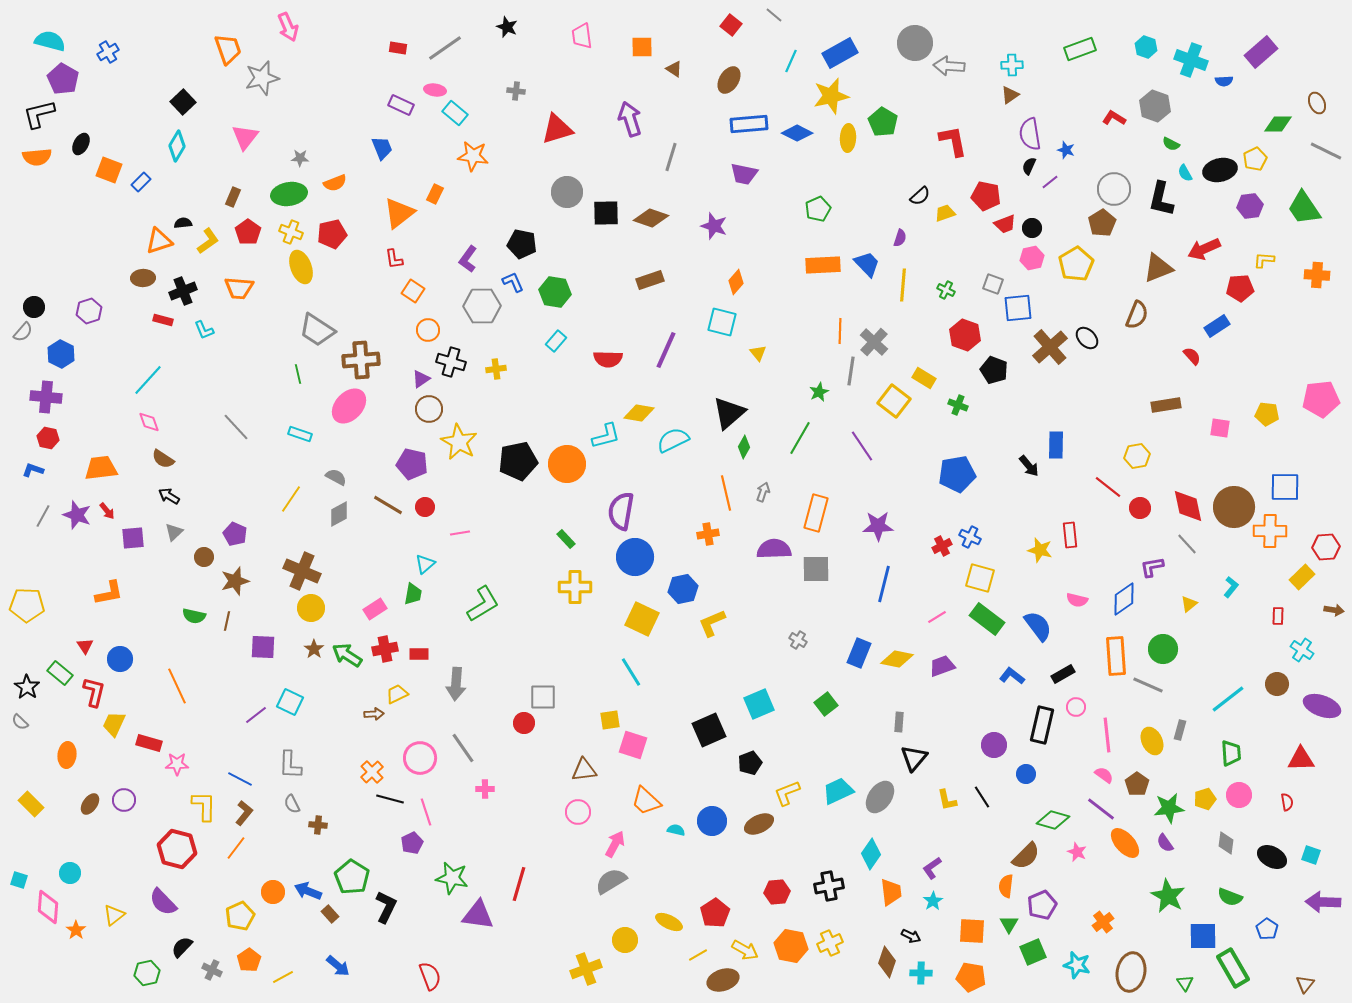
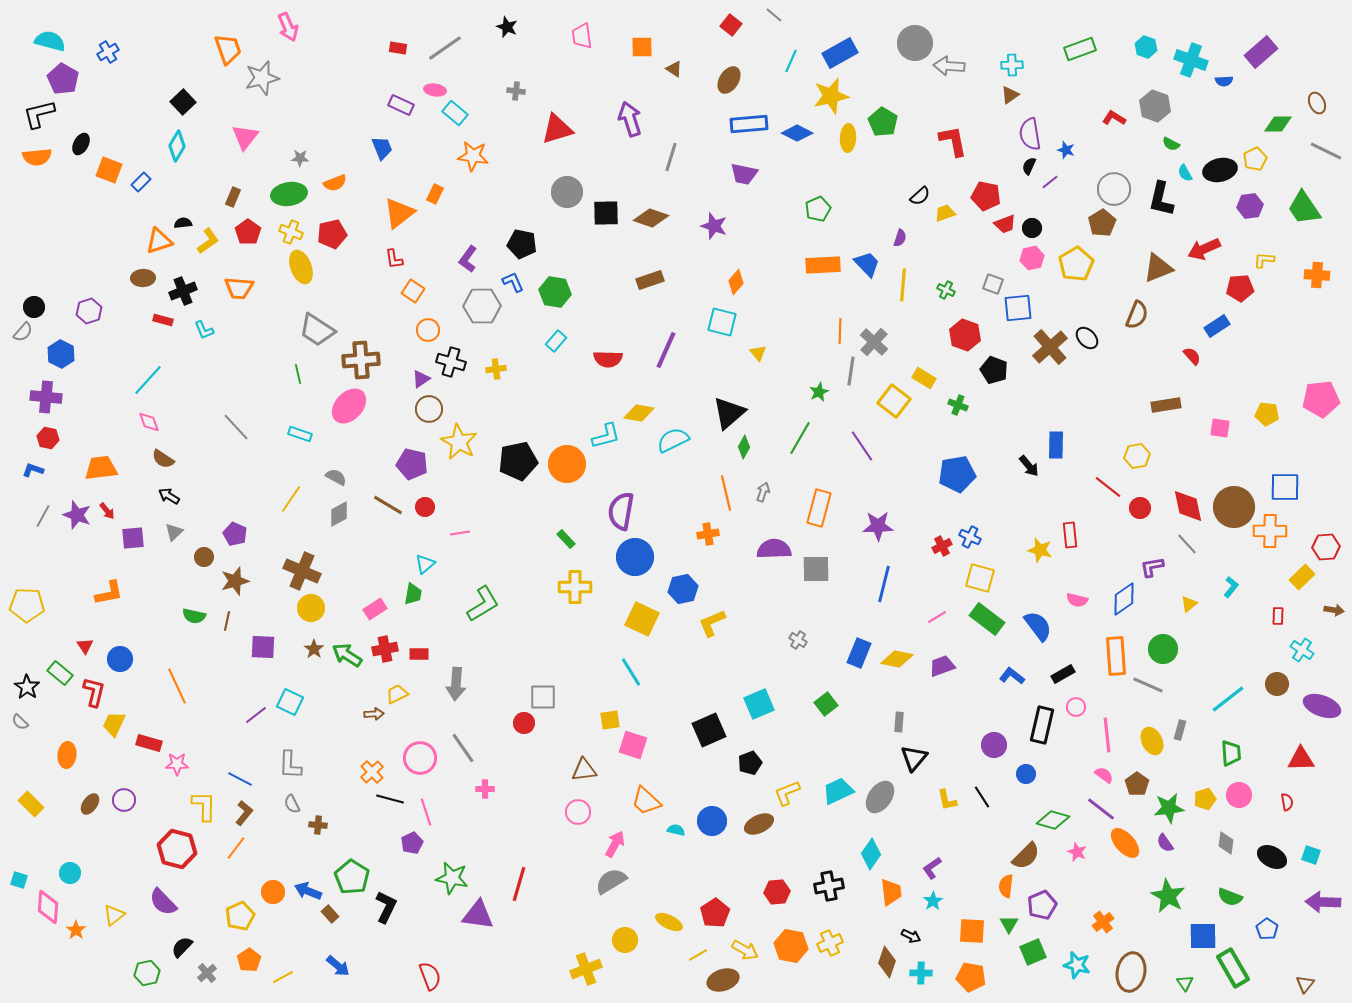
orange rectangle at (816, 513): moved 3 px right, 5 px up
gray cross at (212, 970): moved 5 px left, 3 px down; rotated 24 degrees clockwise
